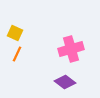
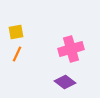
yellow square: moved 1 px right, 1 px up; rotated 35 degrees counterclockwise
